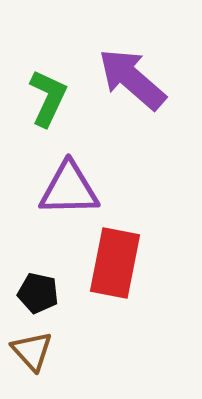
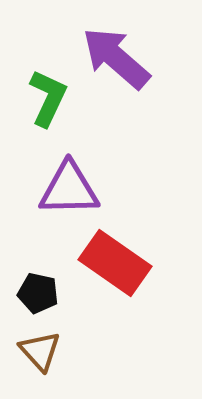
purple arrow: moved 16 px left, 21 px up
red rectangle: rotated 66 degrees counterclockwise
brown triangle: moved 8 px right
